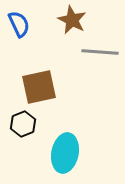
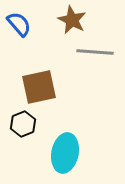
blue semicircle: rotated 16 degrees counterclockwise
gray line: moved 5 px left
